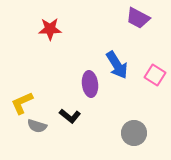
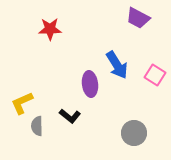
gray semicircle: rotated 72 degrees clockwise
